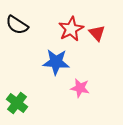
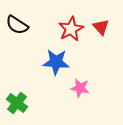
red triangle: moved 4 px right, 6 px up
